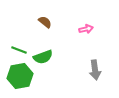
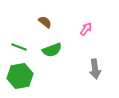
pink arrow: rotated 40 degrees counterclockwise
green line: moved 3 px up
green semicircle: moved 9 px right, 7 px up
gray arrow: moved 1 px up
